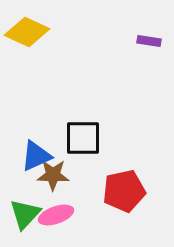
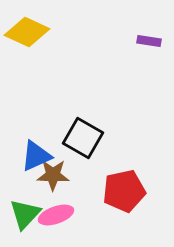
black square: rotated 30 degrees clockwise
